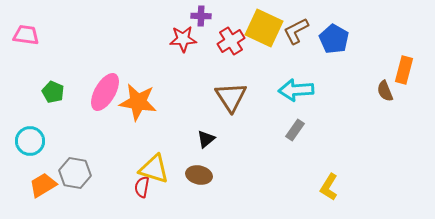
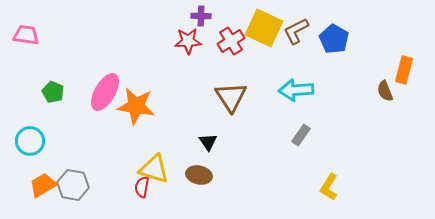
red star: moved 5 px right, 2 px down
orange star: moved 2 px left, 4 px down
gray rectangle: moved 6 px right, 5 px down
black triangle: moved 2 px right, 3 px down; rotated 24 degrees counterclockwise
gray hexagon: moved 2 px left, 12 px down
